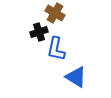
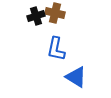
brown cross: rotated 18 degrees counterclockwise
black cross: moved 3 px left, 16 px up
